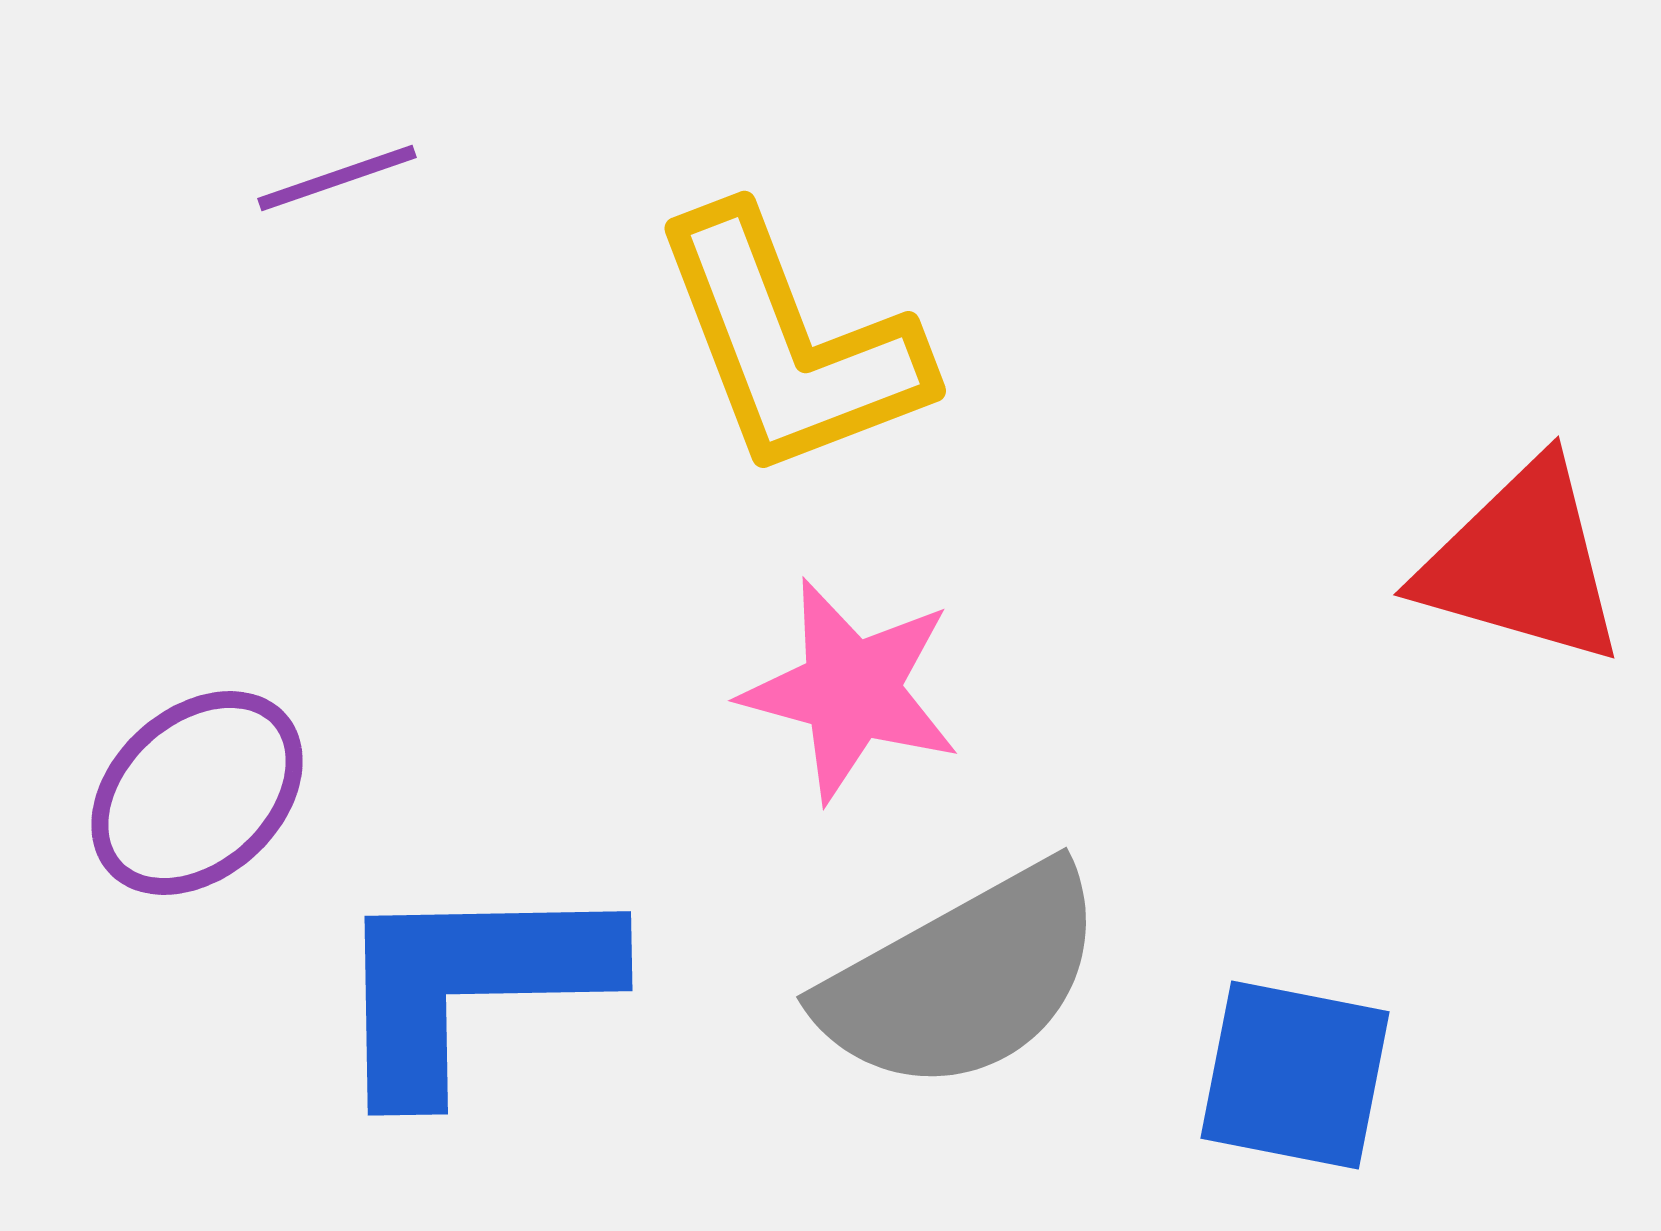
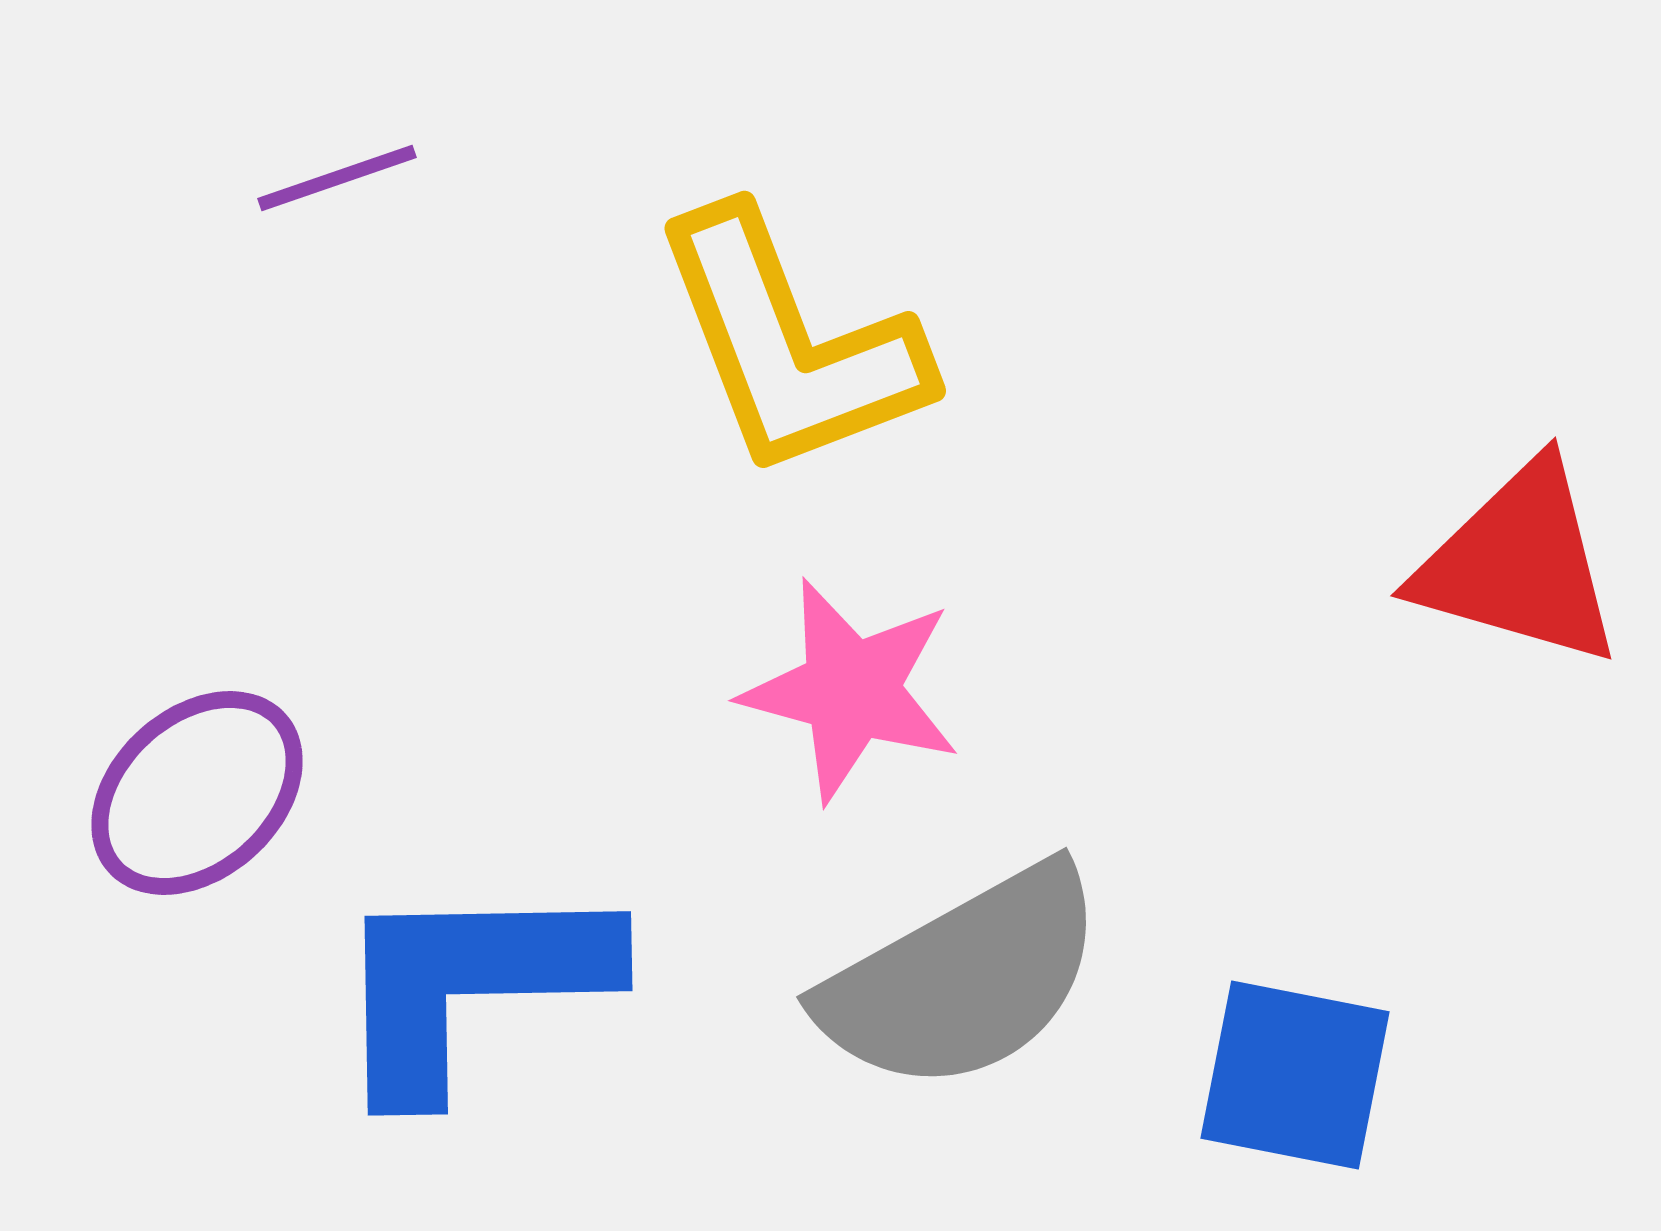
red triangle: moved 3 px left, 1 px down
